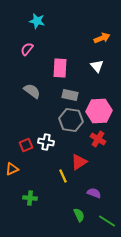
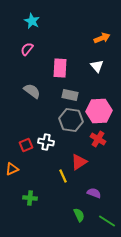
cyan star: moved 5 px left; rotated 14 degrees clockwise
